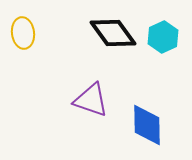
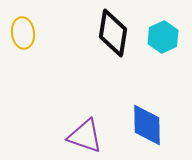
black diamond: rotated 45 degrees clockwise
purple triangle: moved 6 px left, 36 px down
